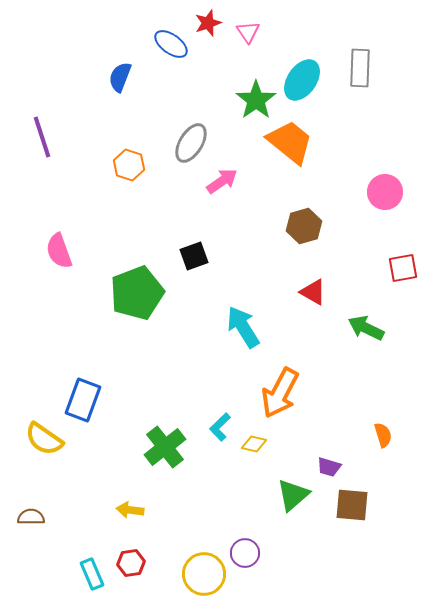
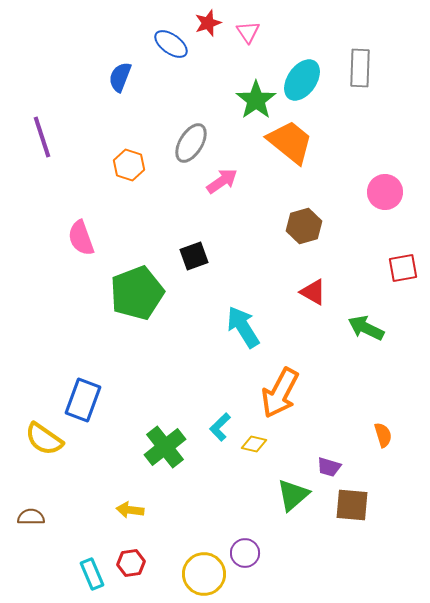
pink semicircle: moved 22 px right, 13 px up
